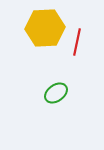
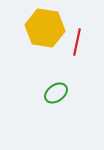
yellow hexagon: rotated 12 degrees clockwise
